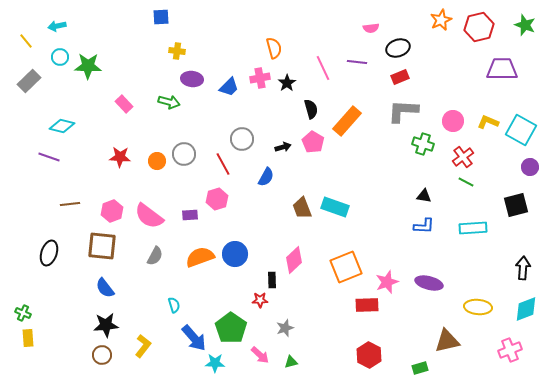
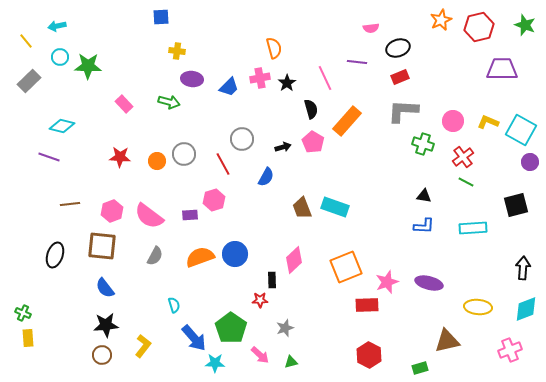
pink line at (323, 68): moved 2 px right, 10 px down
purple circle at (530, 167): moved 5 px up
pink hexagon at (217, 199): moved 3 px left, 1 px down
black ellipse at (49, 253): moved 6 px right, 2 px down
